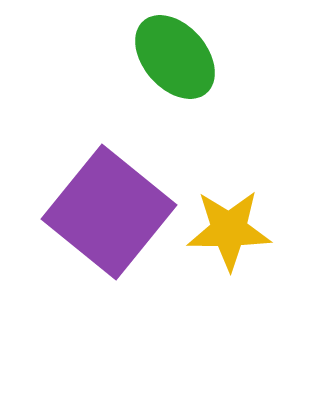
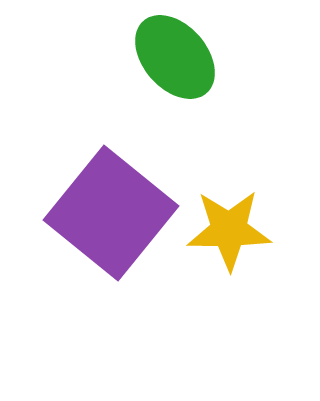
purple square: moved 2 px right, 1 px down
